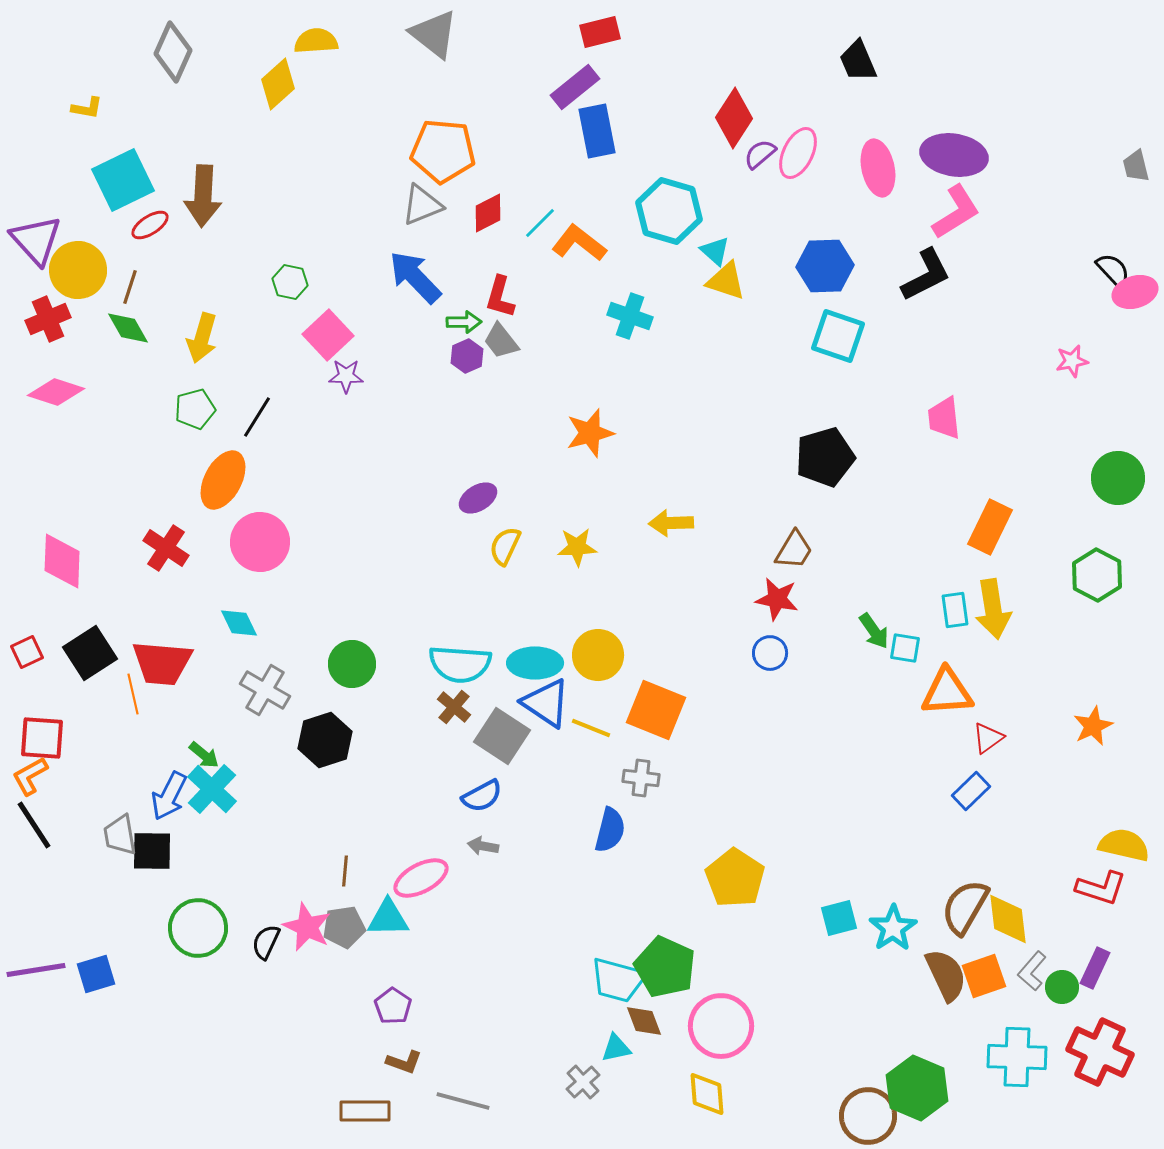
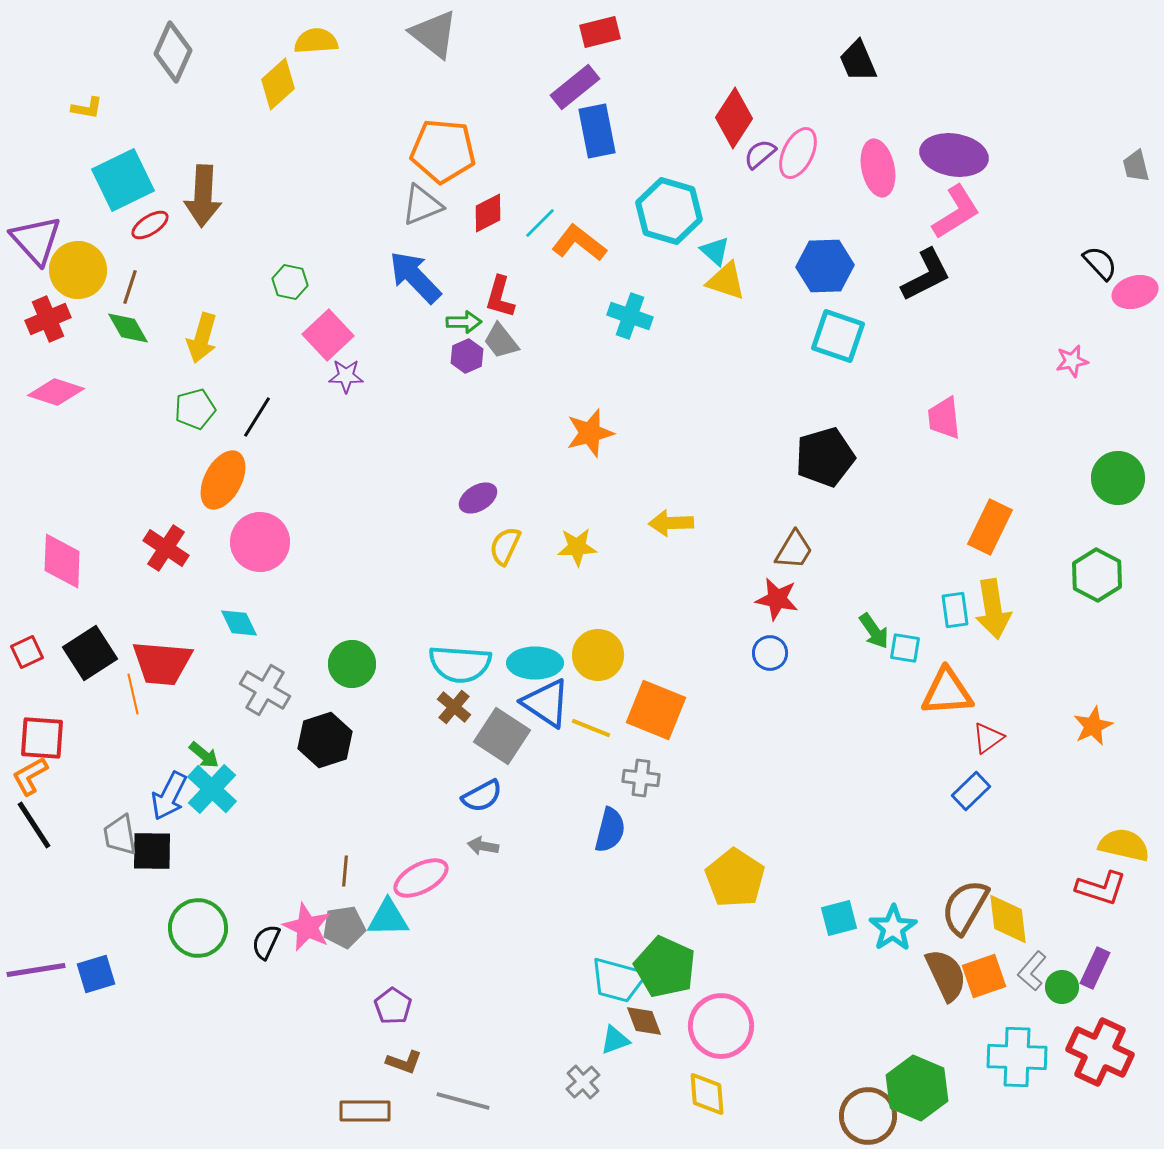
black semicircle at (1113, 270): moved 13 px left, 7 px up
cyan triangle at (616, 1048): moved 1 px left, 8 px up; rotated 8 degrees counterclockwise
